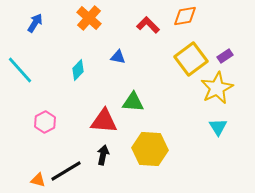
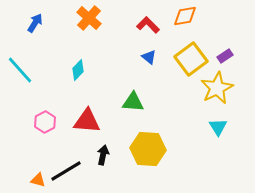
blue triangle: moved 31 px right; rotated 28 degrees clockwise
red triangle: moved 17 px left
yellow hexagon: moved 2 px left
